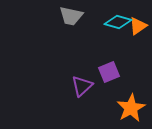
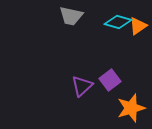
purple square: moved 1 px right, 8 px down; rotated 15 degrees counterclockwise
orange star: rotated 12 degrees clockwise
